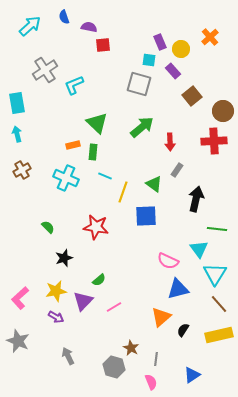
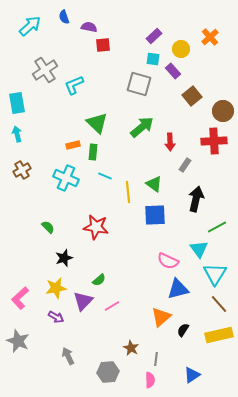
purple rectangle at (160, 42): moved 6 px left, 6 px up; rotated 70 degrees clockwise
cyan square at (149, 60): moved 4 px right, 1 px up
gray rectangle at (177, 170): moved 8 px right, 5 px up
yellow line at (123, 192): moved 5 px right; rotated 25 degrees counterclockwise
blue square at (146, 216): moved 9 px right, 1 px up
green line at (217, 229): moved 2 px up; rotated 36 degrees counterclockwise
yellow star at (56, 291): moved 3 px up
pink line at (114, 307): moved 2 px left, 1 px up
gray hexagon at (114, 367): moved 6 px left, 5 px down; rotated 20 degrees counterclockwise
pink semicircle at (151, 382): moved 1 px left, 2 px up; rotated 21 degrees clockwise
